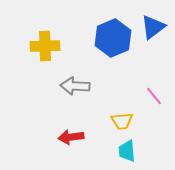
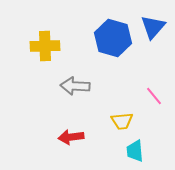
blue triangle: rotated 12 degrees counterclockwise
blue hexagon: rotated 21 degrees counterclockwise
cyan trapezoid: moved 8 px right
